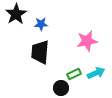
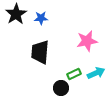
blue star: moved 6 px up
